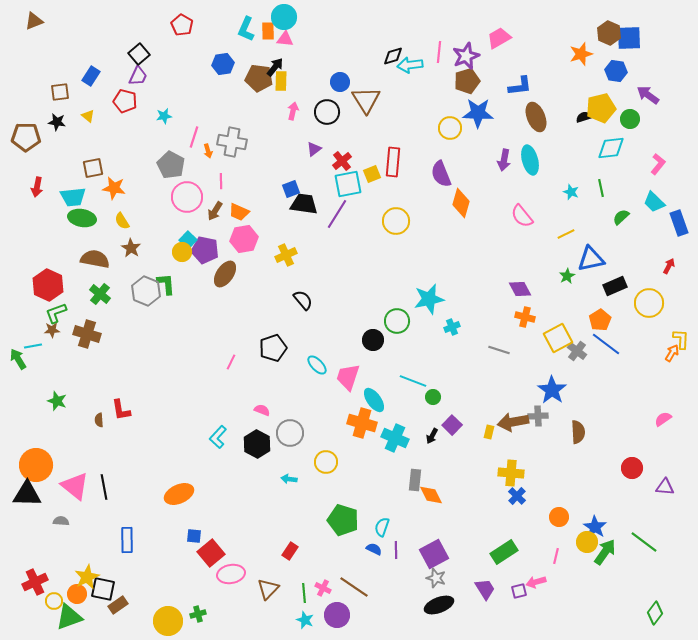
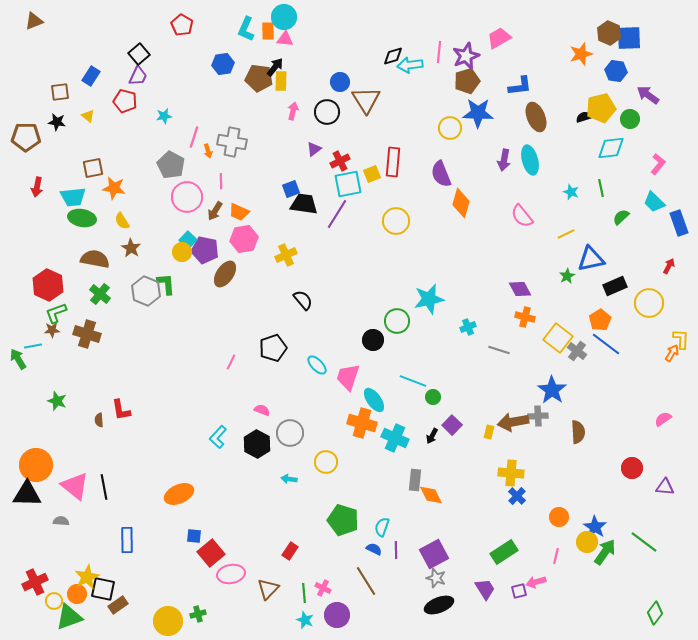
red cross at (342, 161): moved 2 px left; rotated 12 degrees clockwise
cyan cross at (452, 327): moved 16 px right
yellow square at (558, 338): rotated 24 degrees counterclockwise
brown line at (354, 587): moved 12 px right, 6 px up; rotated 24 degrees clockwise
